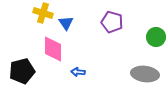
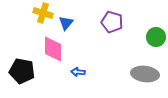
blue triangle: rotated 14 degrees clockwise
black pentagon: rotated 25 degrees clockwise
